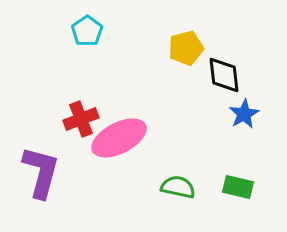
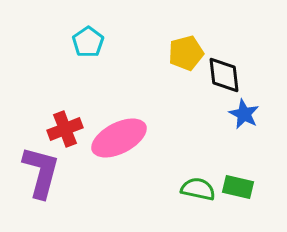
cyan pentagon: moved 1 px right, 11 px down
yellow pentagon: moved 5 px down
blue star: rotated 16 degrees counterclockwise
red cross: moved 16 px left, 10 px down
green semicircle: moved 20 px right, 2 px down
